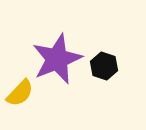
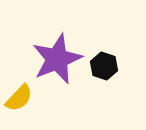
yellow semicircle: moved 1 px left, 5 px down
